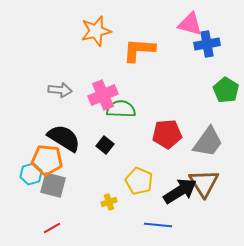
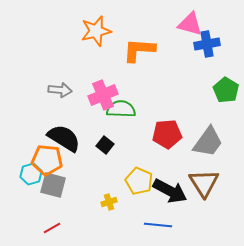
black arrow: moved 10 px left; rotated 60 degrees clockwise
